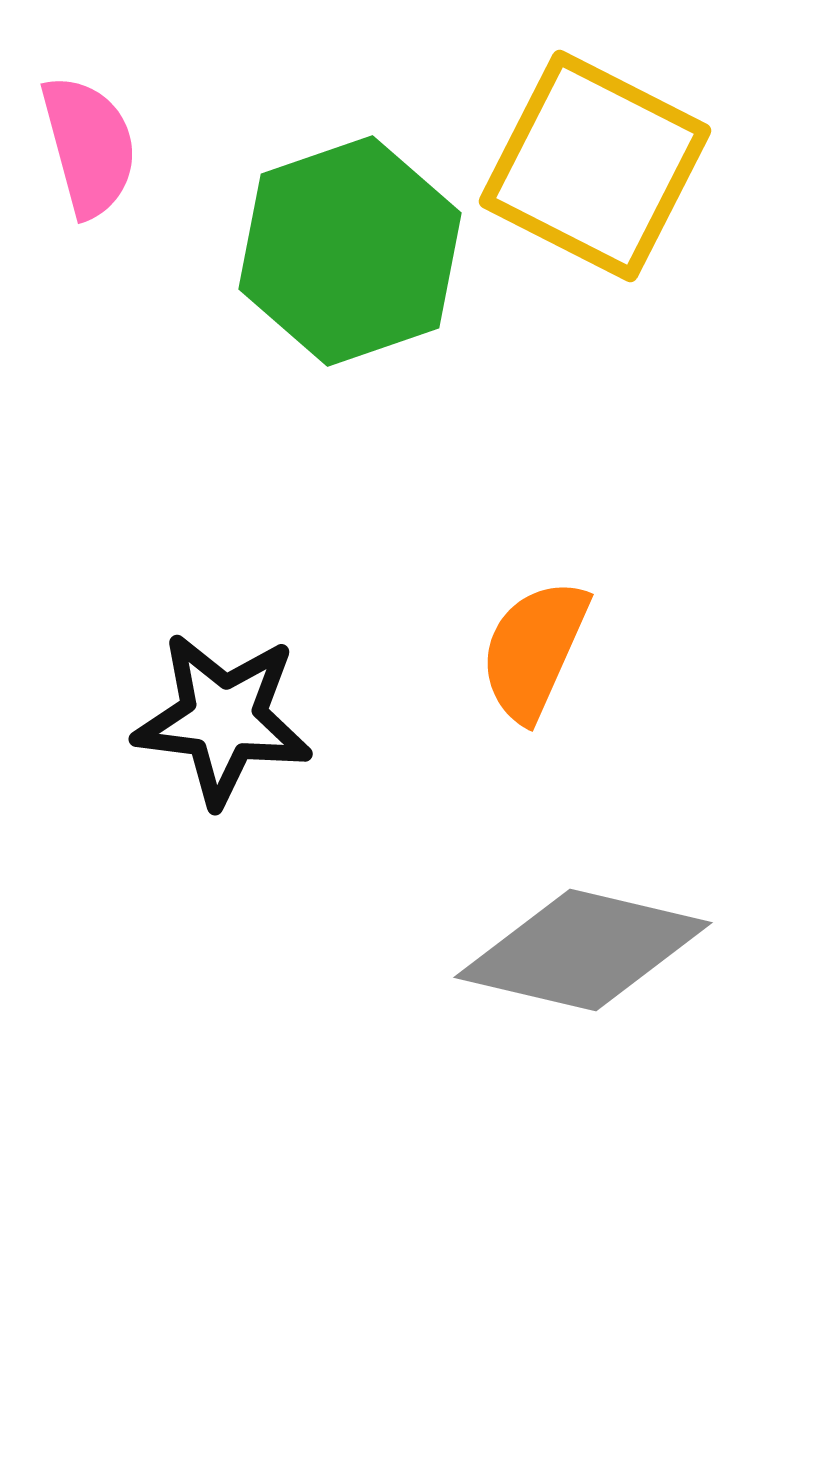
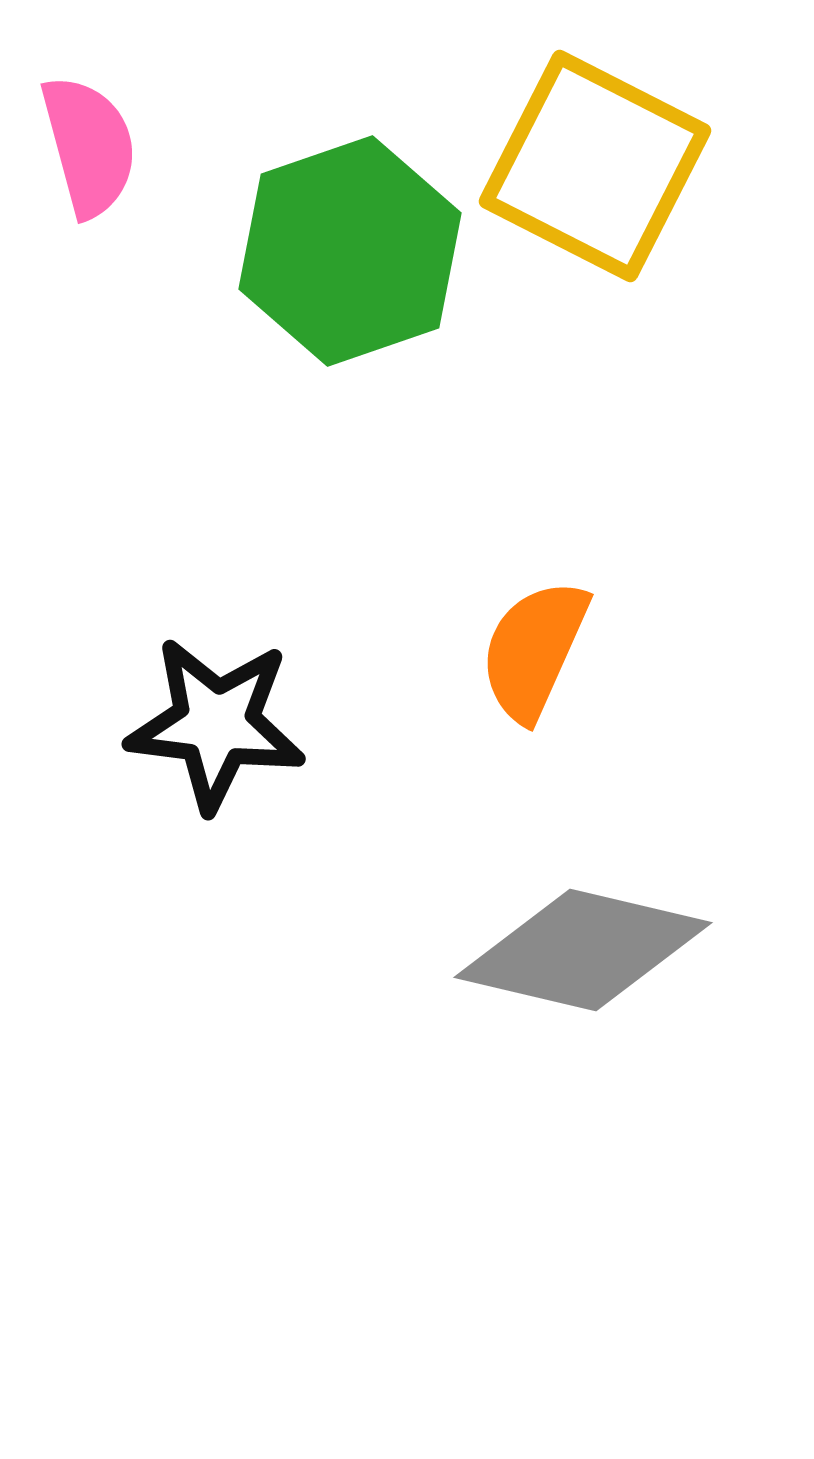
black star: moved 7 px left, 5 px down
